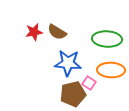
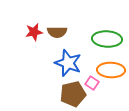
brown semicircle: rotated 30 degrees counterclockwise
blue star: rotated 16 degrees clockwise
pink square: moved 3 px right
